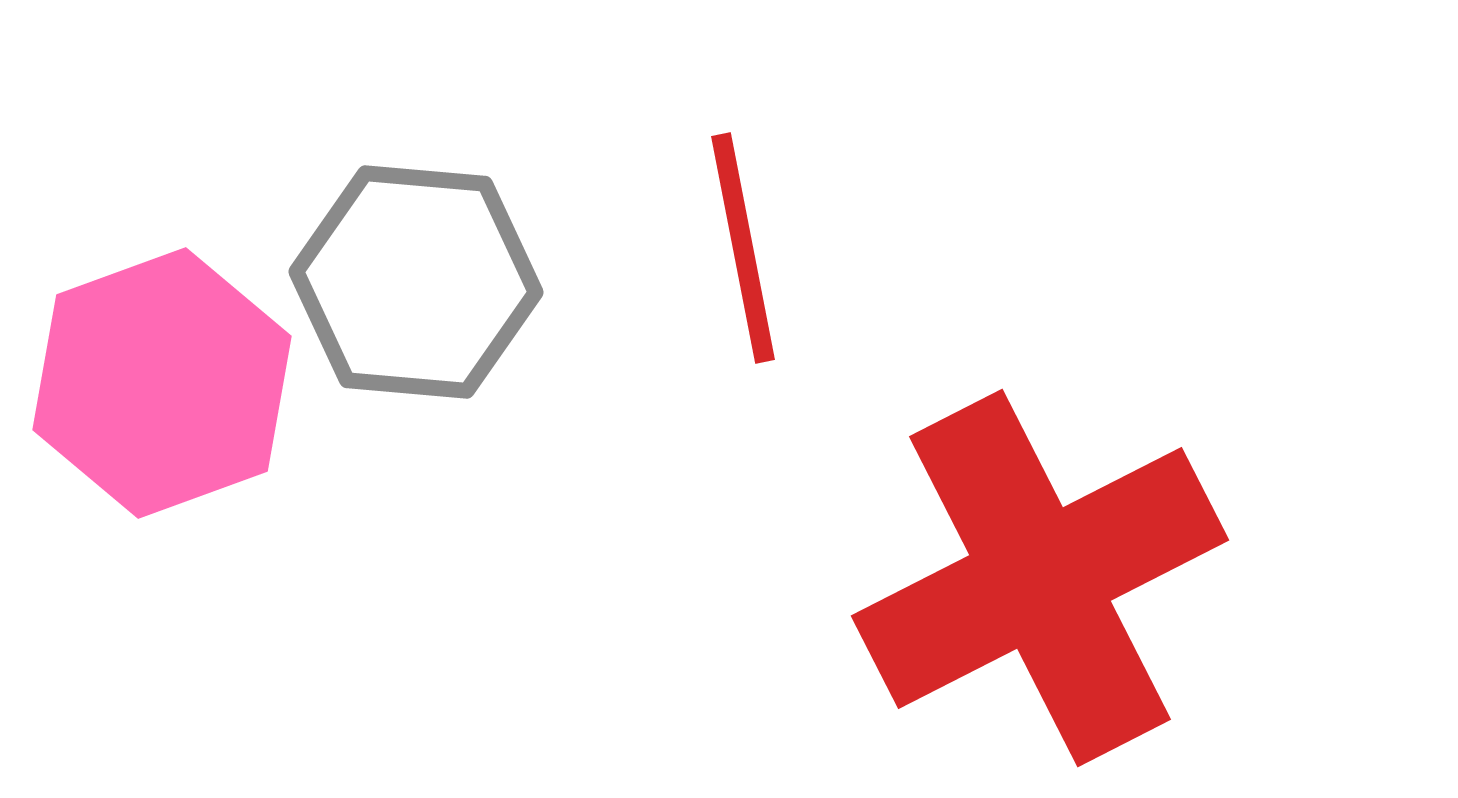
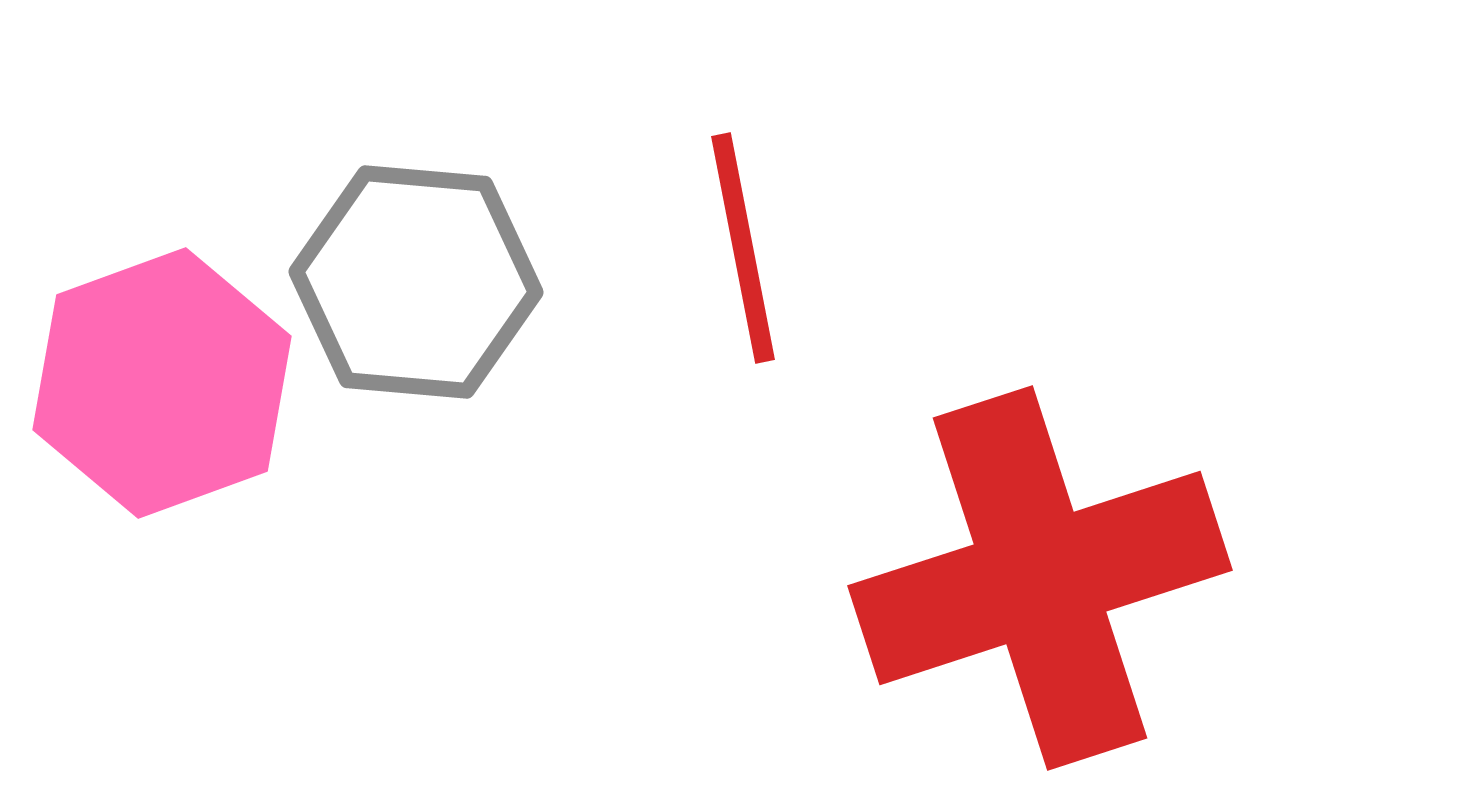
red cross: rotated 9 degrees clockwise
